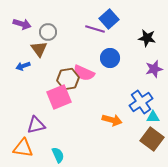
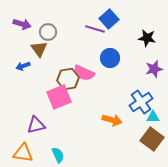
orange triangle: moved 5 px down
